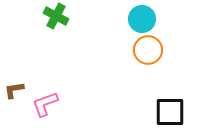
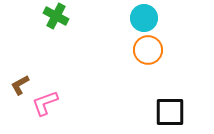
cyan circle: moved 2 px right, 1 px up
brown L-shape: moved 6 px right, 5 px up; rotated 20 degrees counterclockwise
pink L-shape: moved 1 px up
